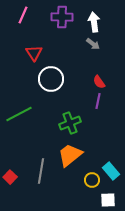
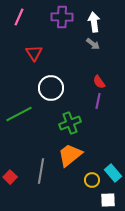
pink line: moved 4 px left, 2 px down
white circle: moved 9 px down
cyan rectangle: moved 2 px right, 2 px down
